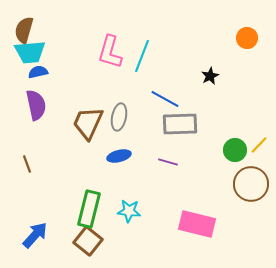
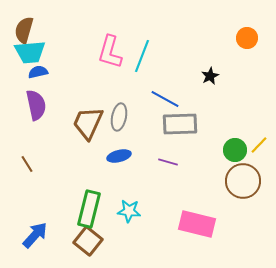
brown line: rotated 12 degrees counterclockwise
brown circle: moved 8 px left, 3 px up
